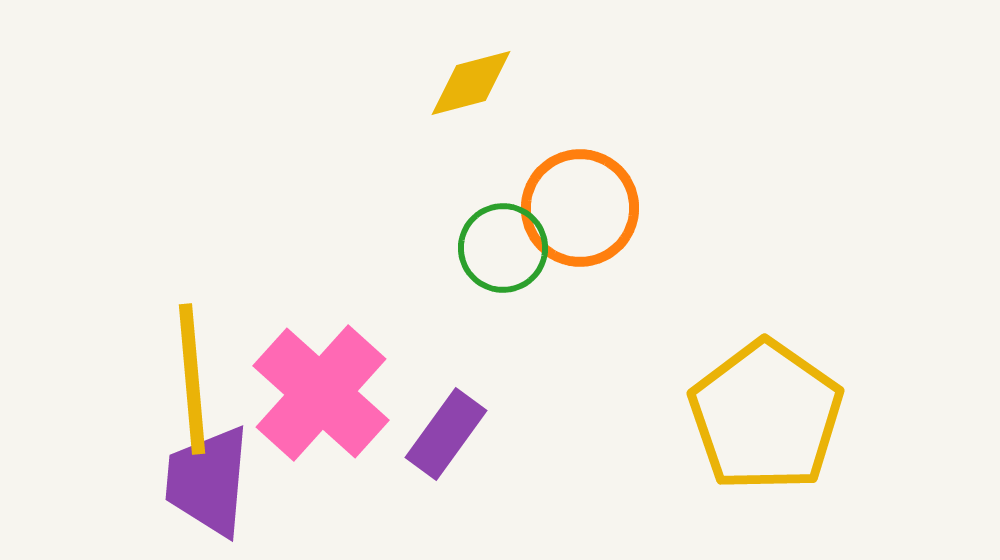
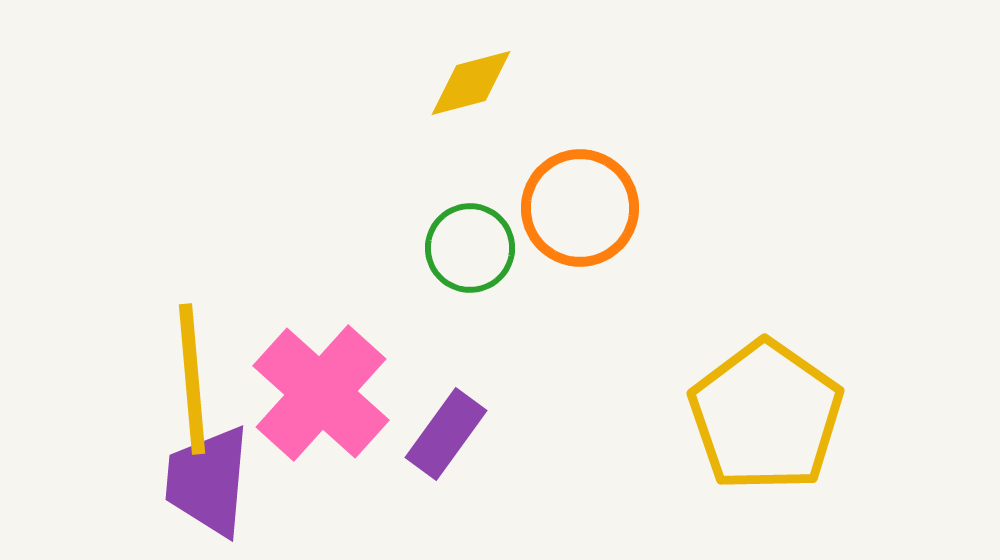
green circle: moved 33 px left
